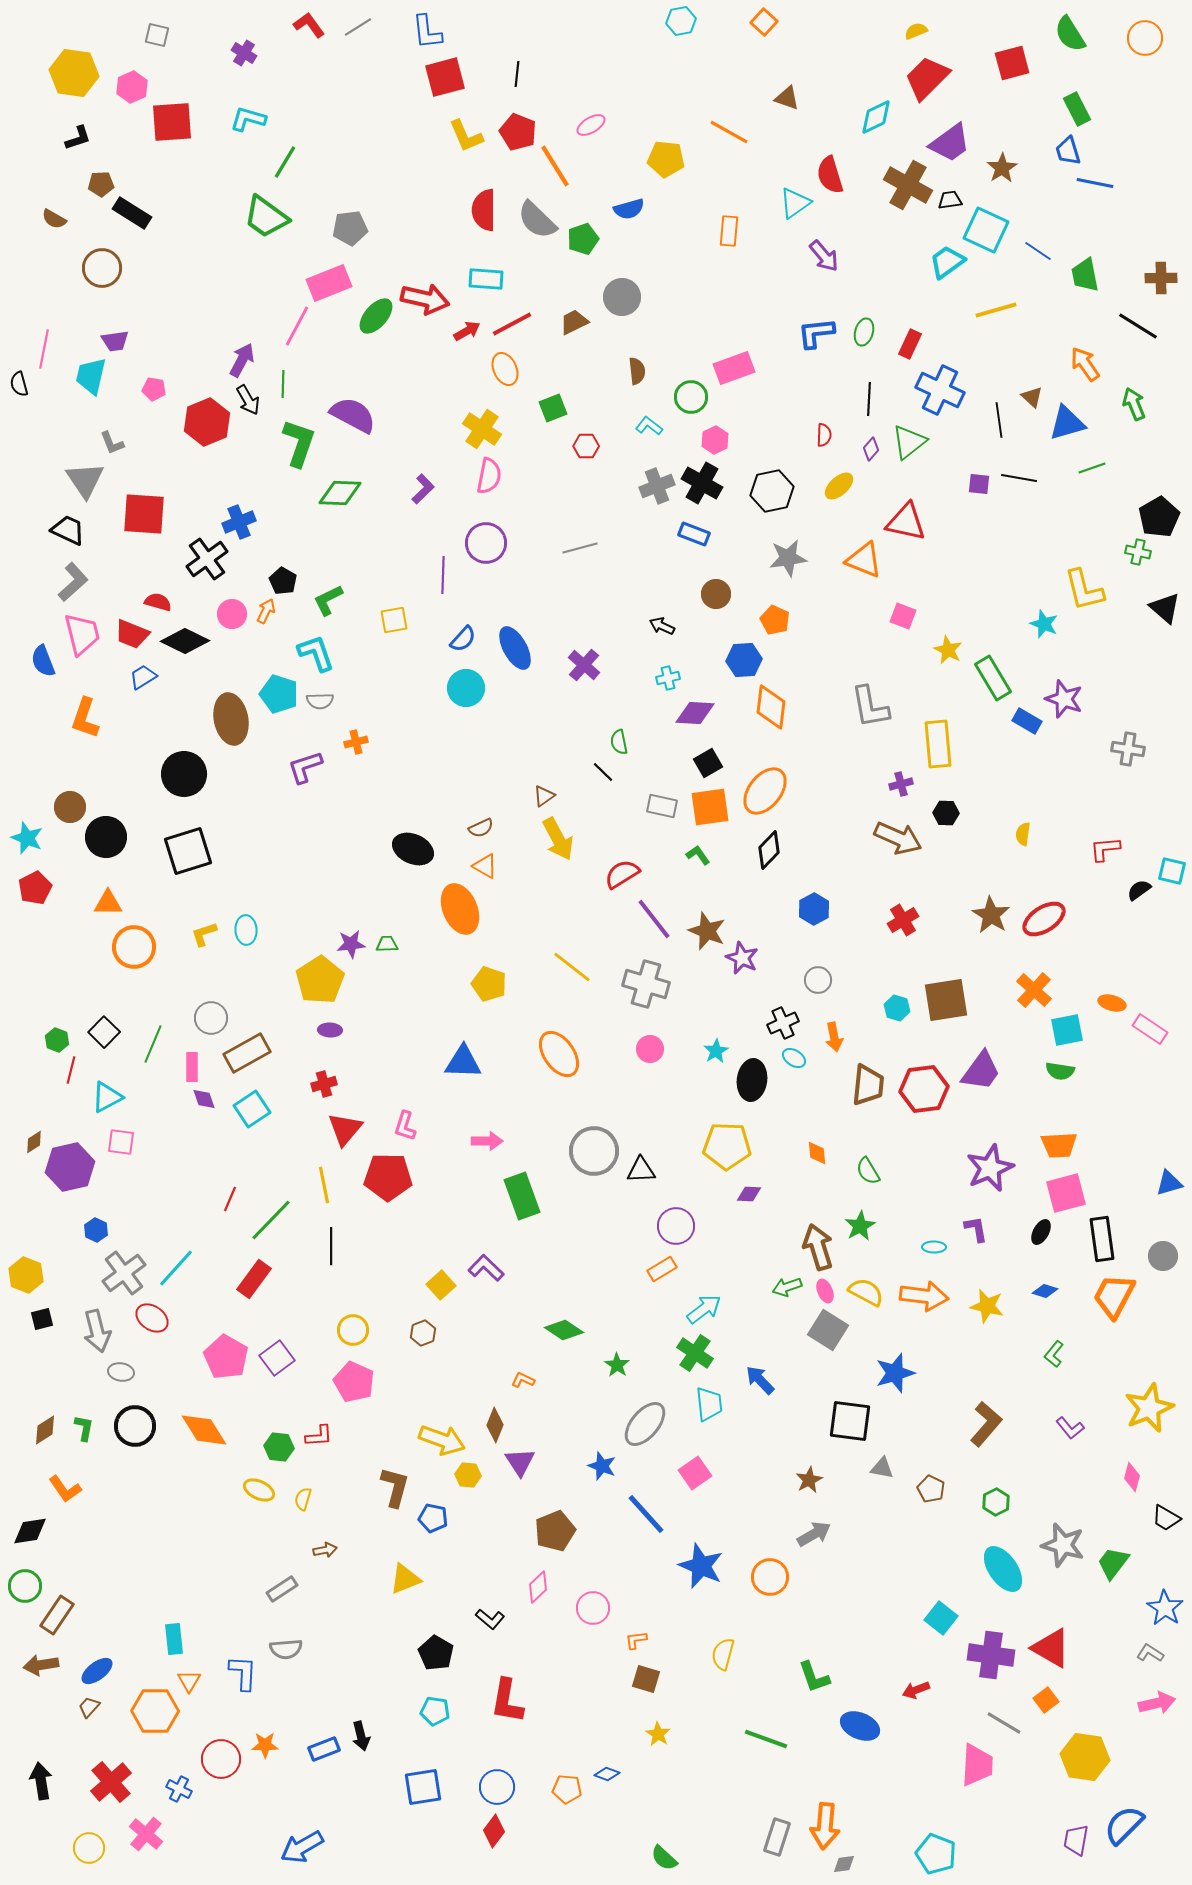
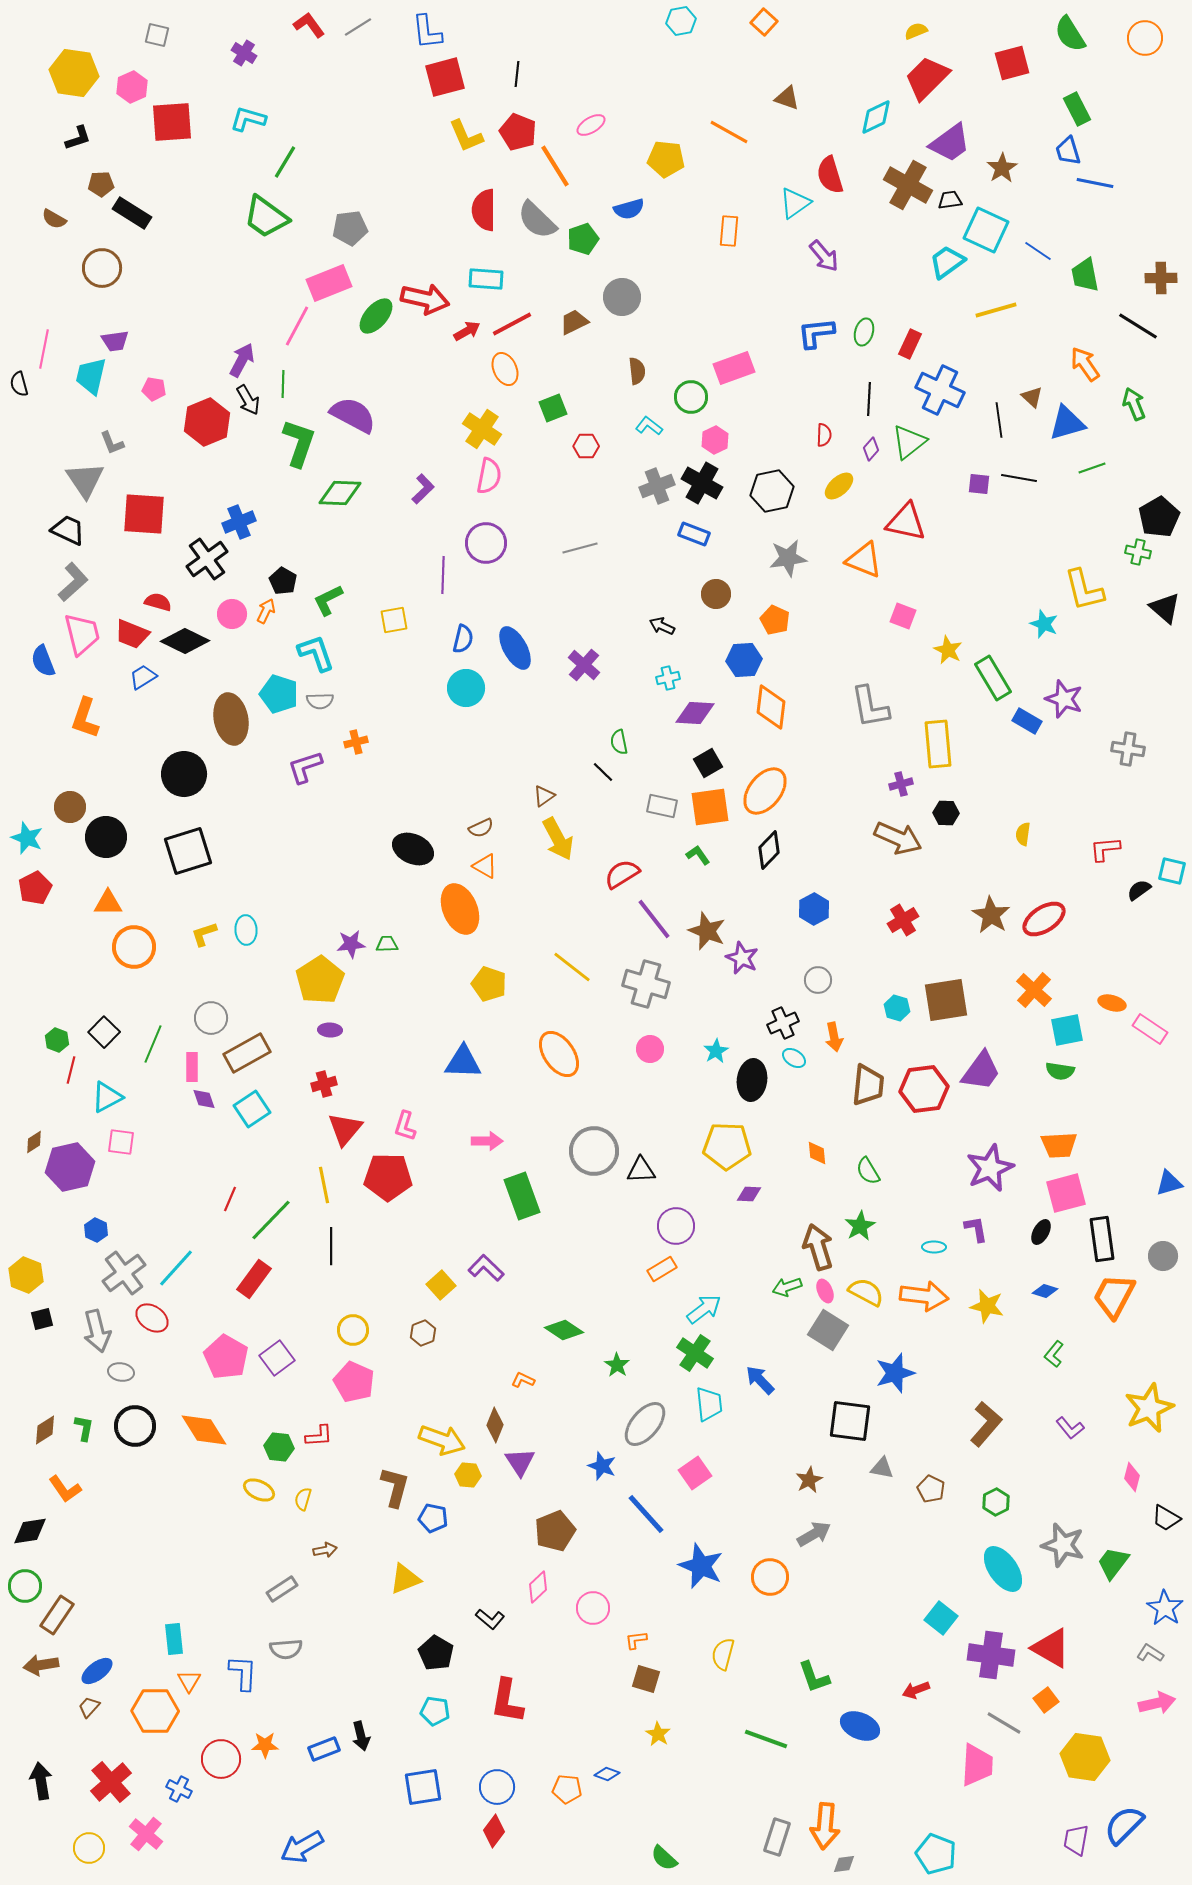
blue semicircle at (463, 639): rotated 28 degrees counterclockwise
